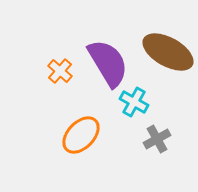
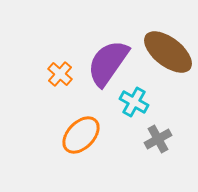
brown ellipse: rotated 9 degrees clockwise
purple semicircle: rotated 114 degrees counterclockwise
orange cross: moved 3 px down
gray cross: moved 1 px right
